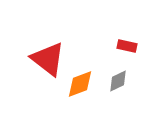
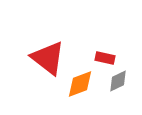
red rectangle: moved 22 px left, 12 px down
red triangle: moved 1 px up
